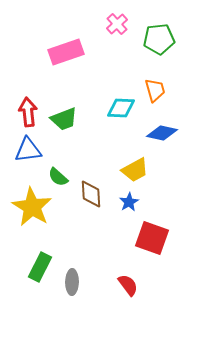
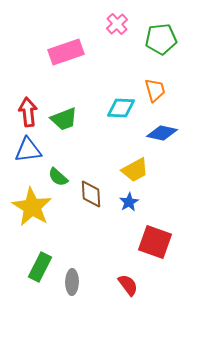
green pentagon: moved 2 px right
red square: moved 3 px right, 4 px down
